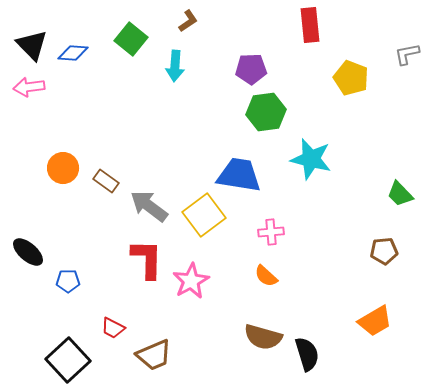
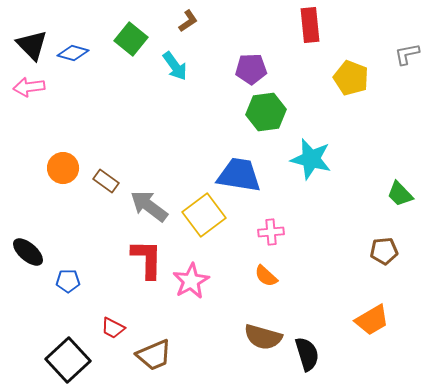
blue diamond: rotated 12 degrees clockwise
cyan arrow: rotated 40 degrees counterclockwise
orange trapezoid: moved 3 px left, 1 px up
